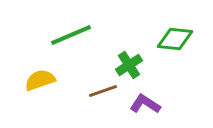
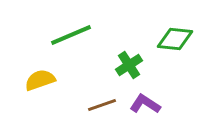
brown line: moved 1 px left, 14 px down
